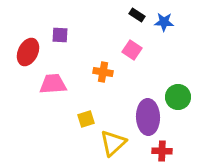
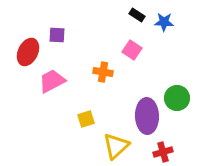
purple square: moved 3 px left
pink trapezoid: moved 1 px left, 3 px up; rotated 24 degrees counterclockwise
green circle: moved 1 px left, 1 px down
purple ellipse: moved 1 px left, 1 px up
yellow triangle: moved 3 px right, 3 px down
red cross: moved 1 px right, 1 px down; rotated 18 degrees counterclockwise
